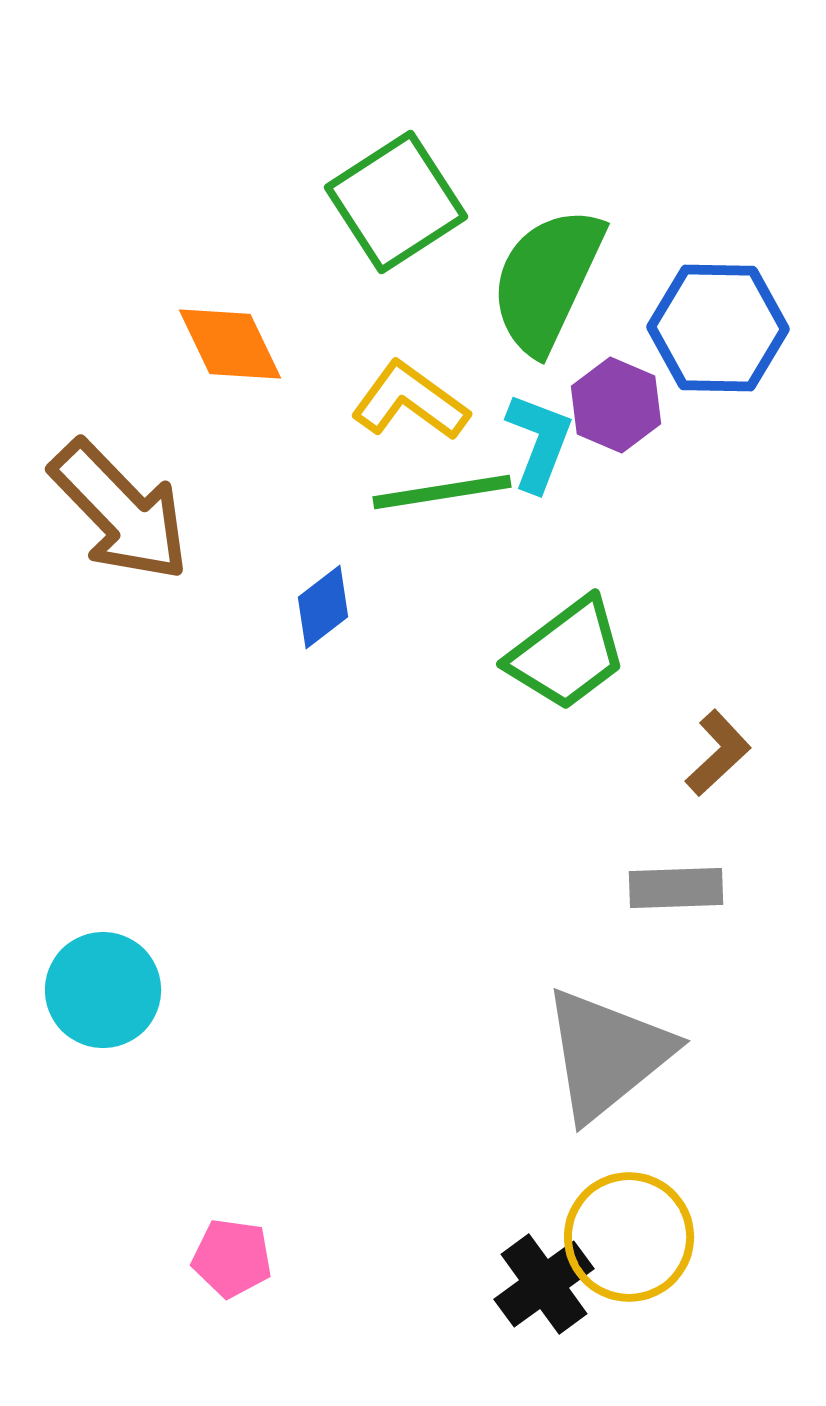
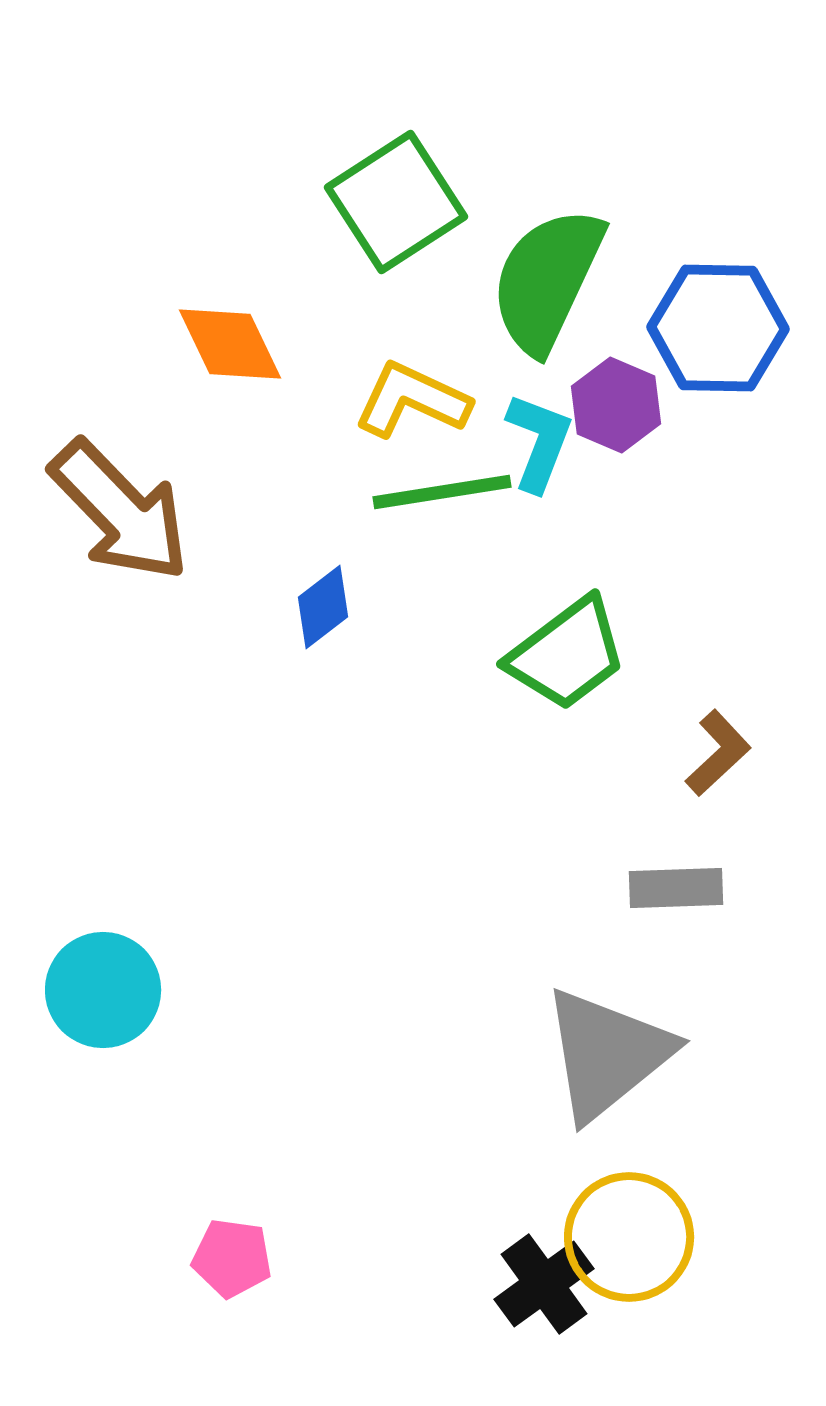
yellow L-shape: moved 2 px right, 1 px up; rotated 11 degrees counterclockwise
